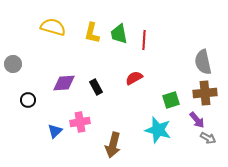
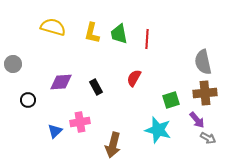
red line: moved 3 px right, 1 px up
red semicircle: rotated 30 degrees counterclockwise
purple diamond: moved 3 px left, 1 px up
